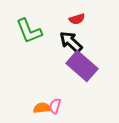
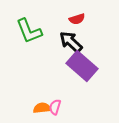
pink semicircle: moved 1 px down
